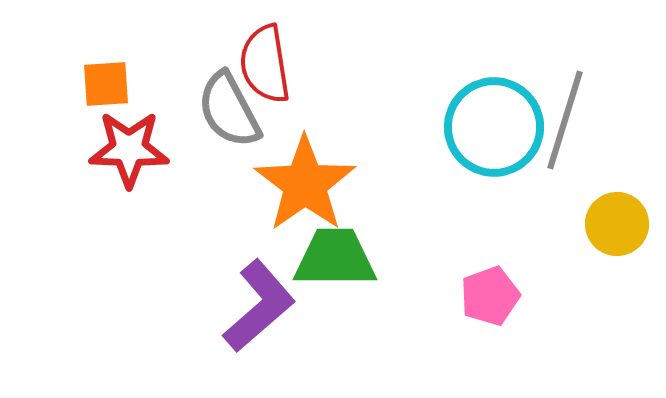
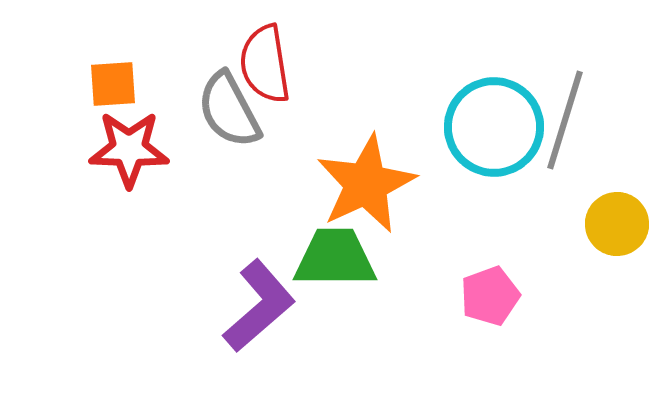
orange square: moved 7 px right
orange star: moved 61 px right; rotated 10 degrees clockwise
